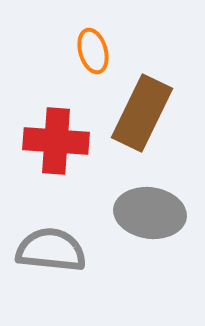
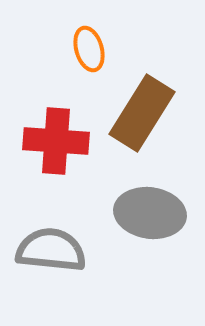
orange ellipse: moved 4 px left, 2 px up
brown rectangle: rotated 6 degrees clockwise
